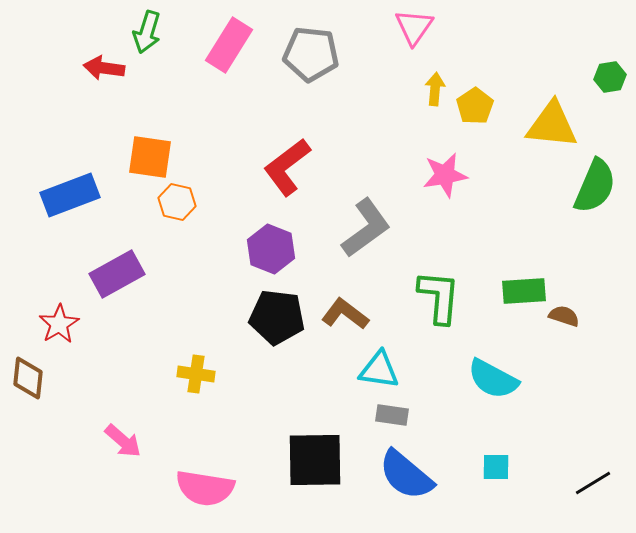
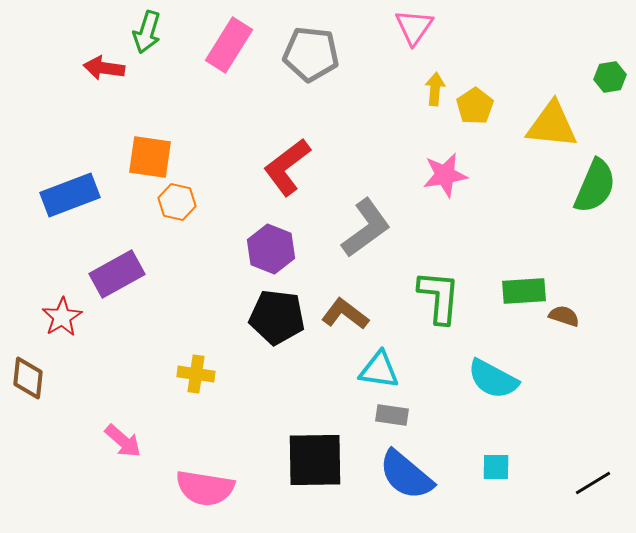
red star: moved 3 px right, 7 px up
